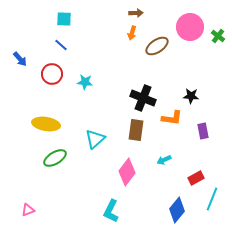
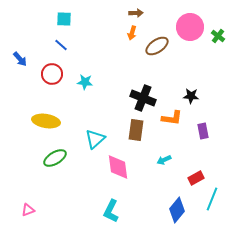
yellow ellipse: moved 3 px up
pink diamond: moved 9 px left, 5 px up; rotated 44 degrees counterclockwise
